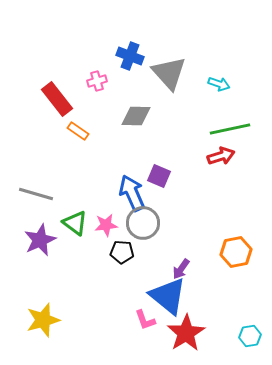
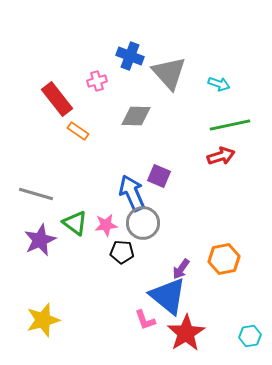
green line: moved 4 px up
orange hexagon: moved 12 px left, 7 px down
